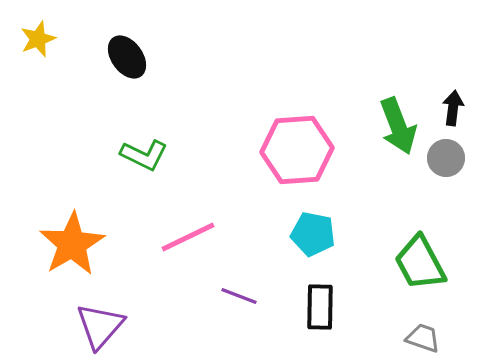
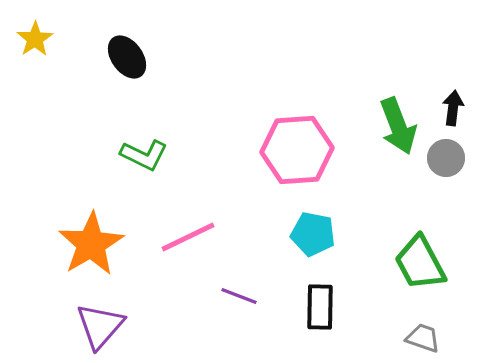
yellow star: moved 3 px left; rotated 12 degrees counterclockwise
orange star: moved 19 px right
